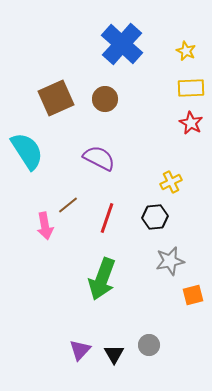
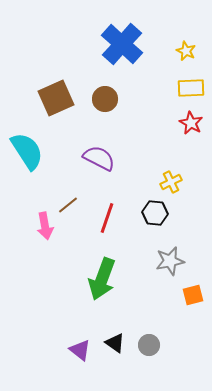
black hexagon: moved 4 px up; rotated 10 degrees clockwise
purple triangle: rotated 35 degrees counterclockwise
black triangle: moved 1 px right, 11 px up; rotated 25 degrees counterclockwise
